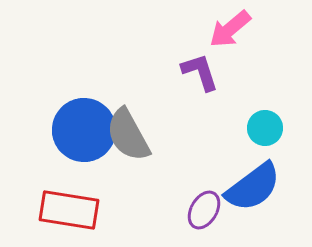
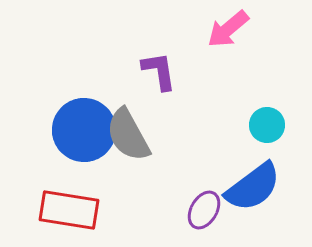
pink arrow: moved 2 px left
purple L-shape: moved 41 px left, 1 px up; rotated 9 degrees clockwise
cyan circle: moved 2 px right, 3 px up
